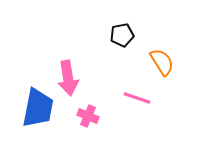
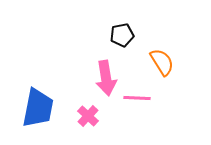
pink arrow: moved 38 px right
pink line: rotated 16 degrees counterclockwise
pink cross: rotated 20 degrees clockwise
